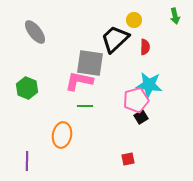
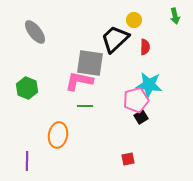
orange ellipse: moved 4 px left
